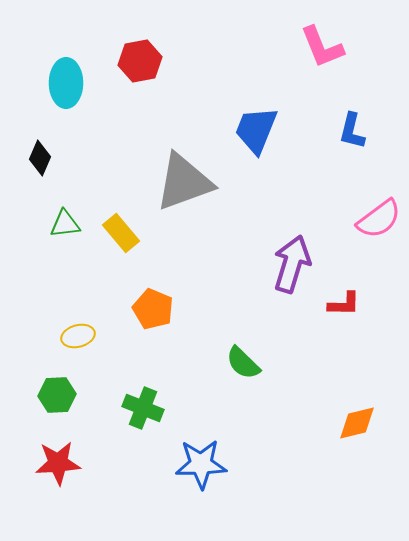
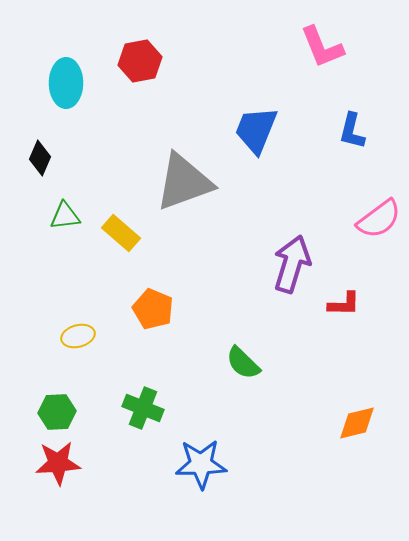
green triangle: moved 8 px up
yellow rectangle: rotated 9 degrees counterclockwise
green hexagon: moved 17 px down
